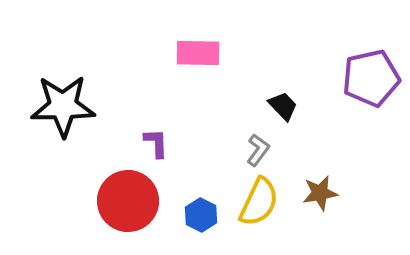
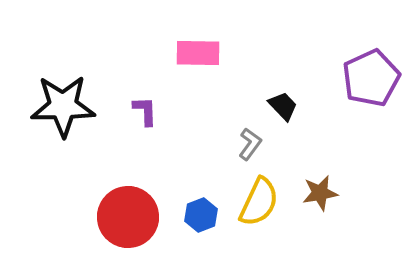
purple pentagon: rotated 12 degrees counterclockwise
purple L-shape: moved 11 px left, 32 px up
gray L-shape: moved 8 px left, 6 px up
red circle: moved 16 px down
blue hexagon: rotated 12 degrees clockwise
